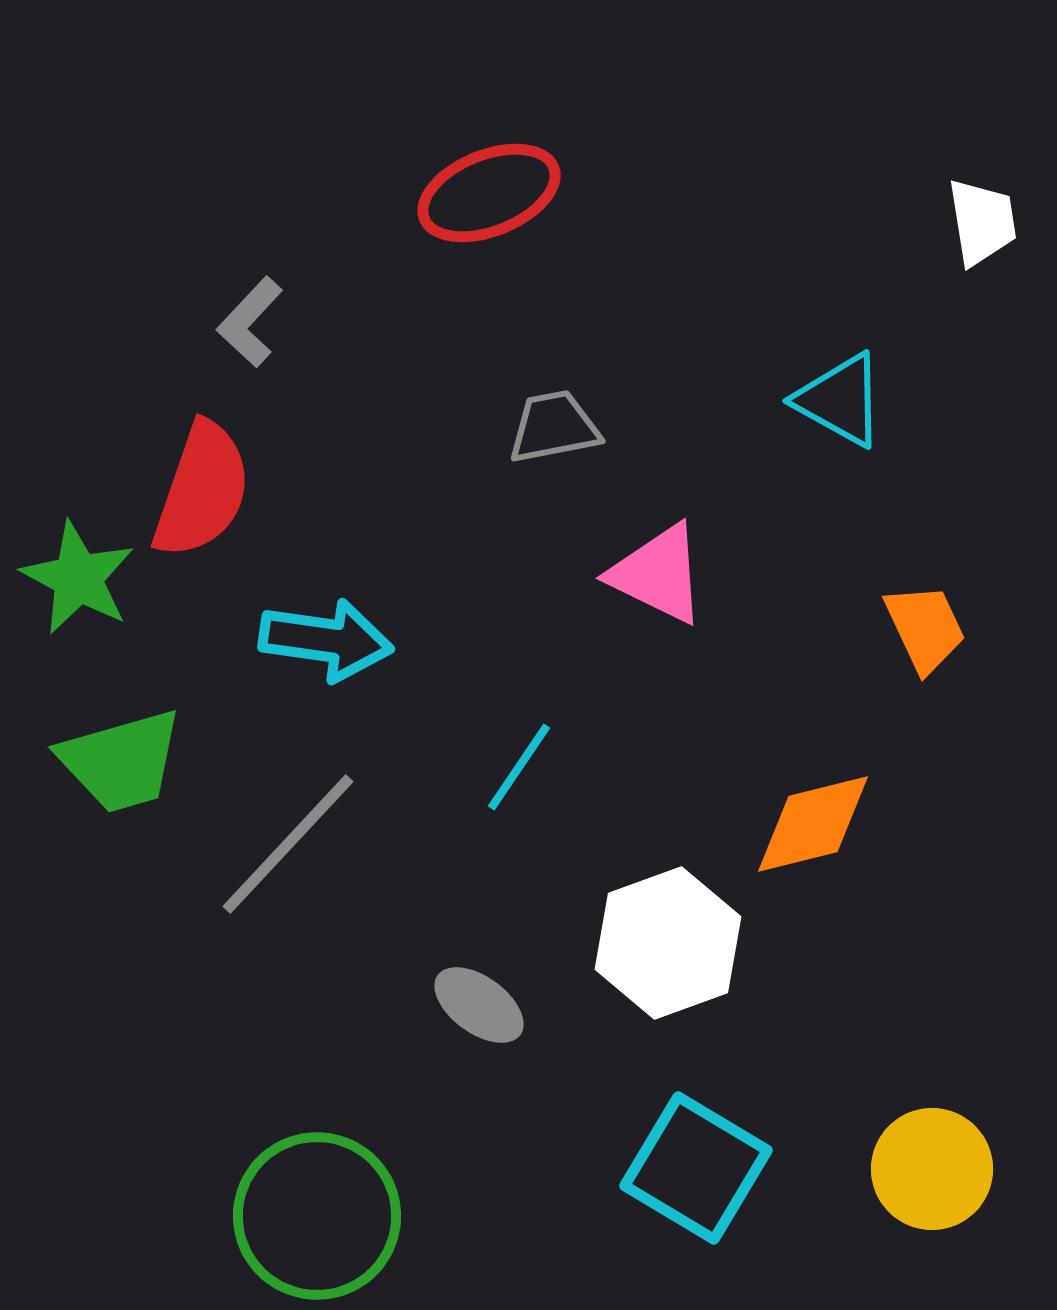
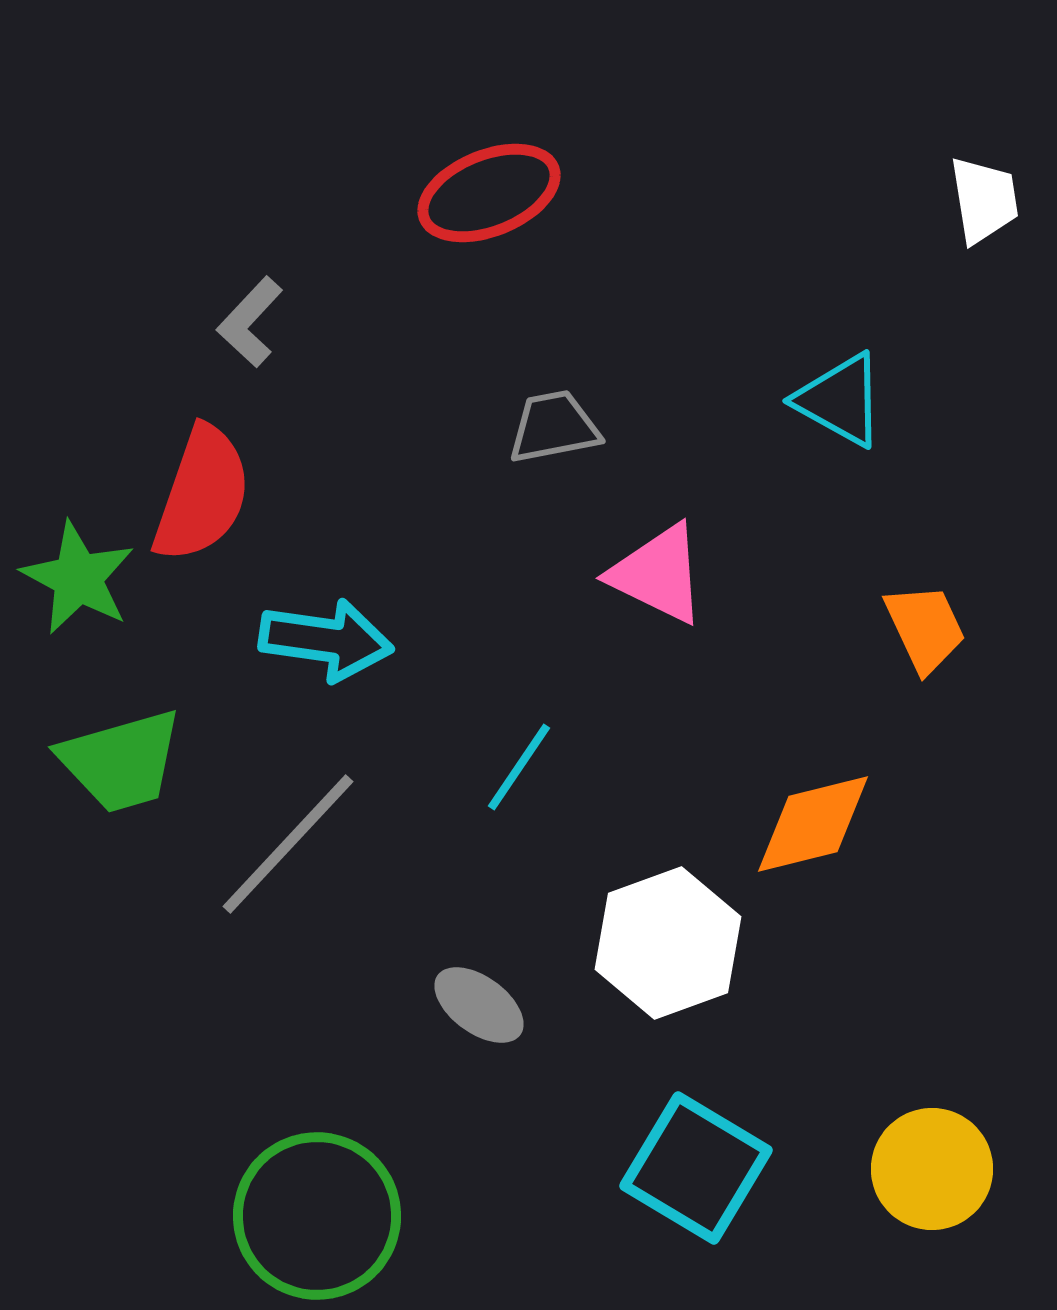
white trapezoid: moved 2 px right, 22 px up
red semicircle: moved 4 px down
